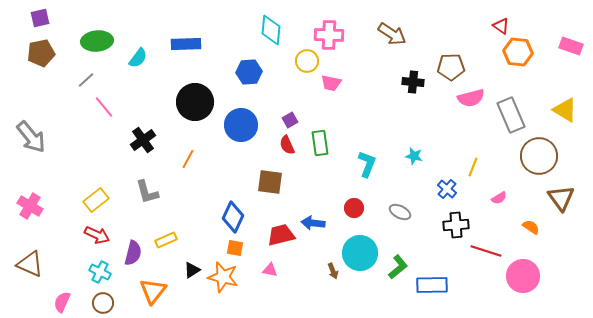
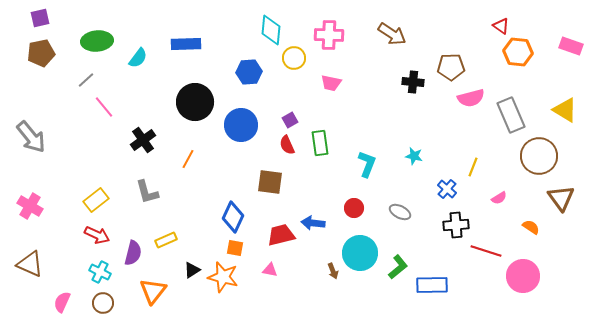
yellow circle at (307, 61): moved 13 px left, 3 px up
